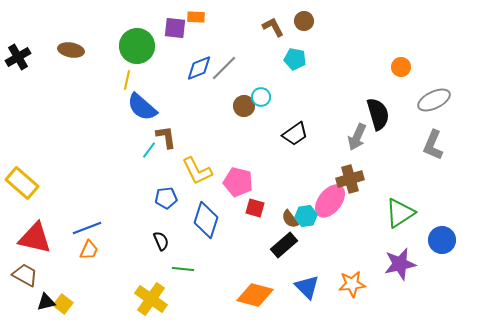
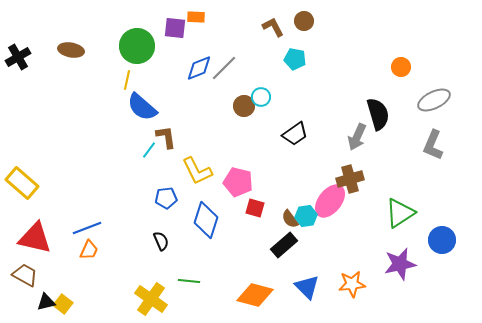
green line at (183, 269): moved 6 px right, 12 px down
